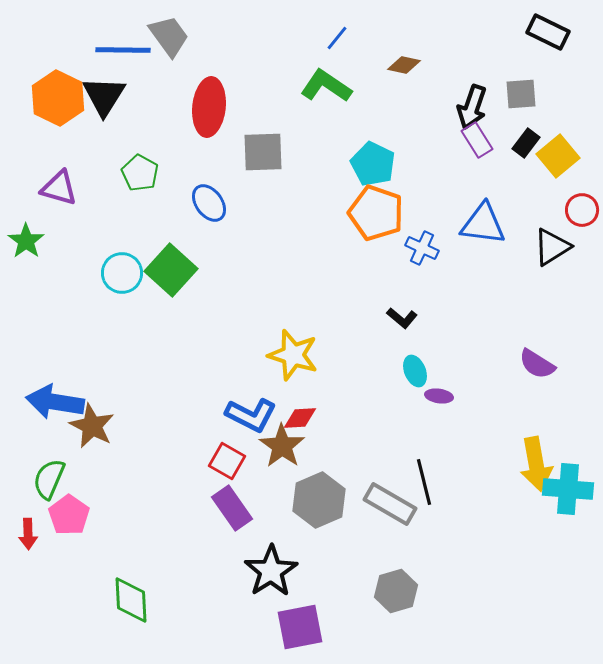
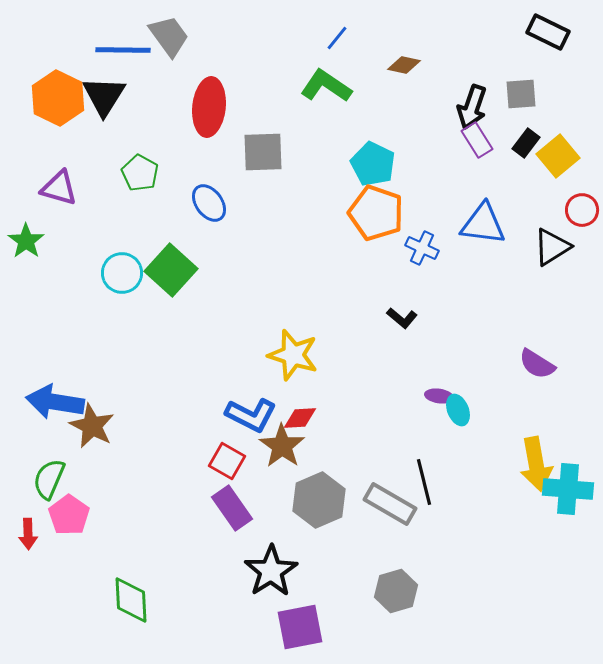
cyan ellipse at (415, 371): moved 43 px right, 39 px down
